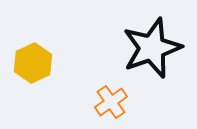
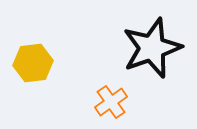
yellow hexagon: rotated 18 degrees clockwise
